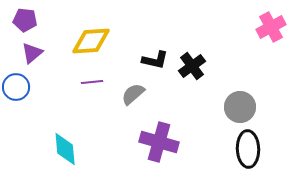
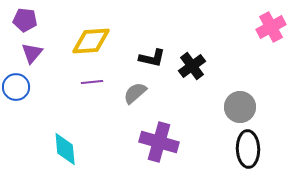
purple triangle: rotated 10 degrees counterclockwise
black L-shape: moved 3 px left, 2 px up
gray semicircle: moved 2 px right, 1 px up
